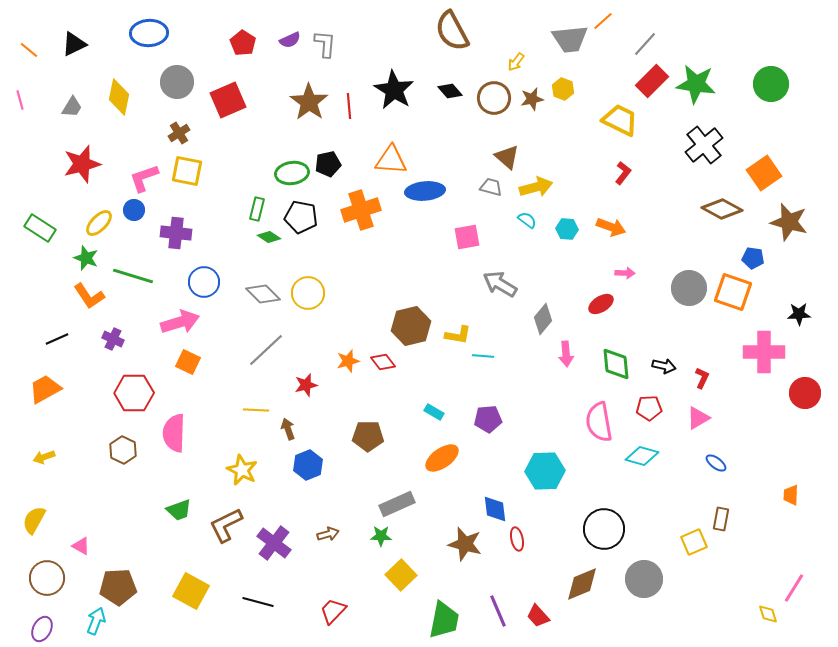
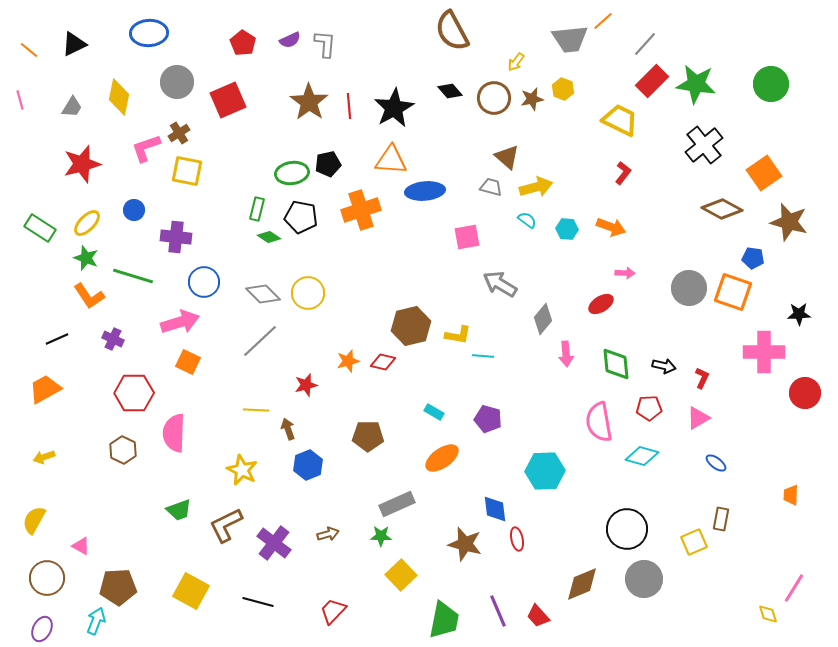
black star at (394, 90): moved 18 px down; rotated 12 degrees clockwise
pink L-shape at (144, 178): moved 2 px right, 30 px up
yellow ellipse at (99, 223): moved 12 px left
purple cross at (176, 233): moved 4 px down
gray line at (266, 350): moved 6 px left, 9 px up
red diamond at (383, 362): rotated 40 degrees counterclockwise
purple pentagon at (488, 419): rotated 20 degrees clockwise
black circle at (604, 529): moved 23 px right
